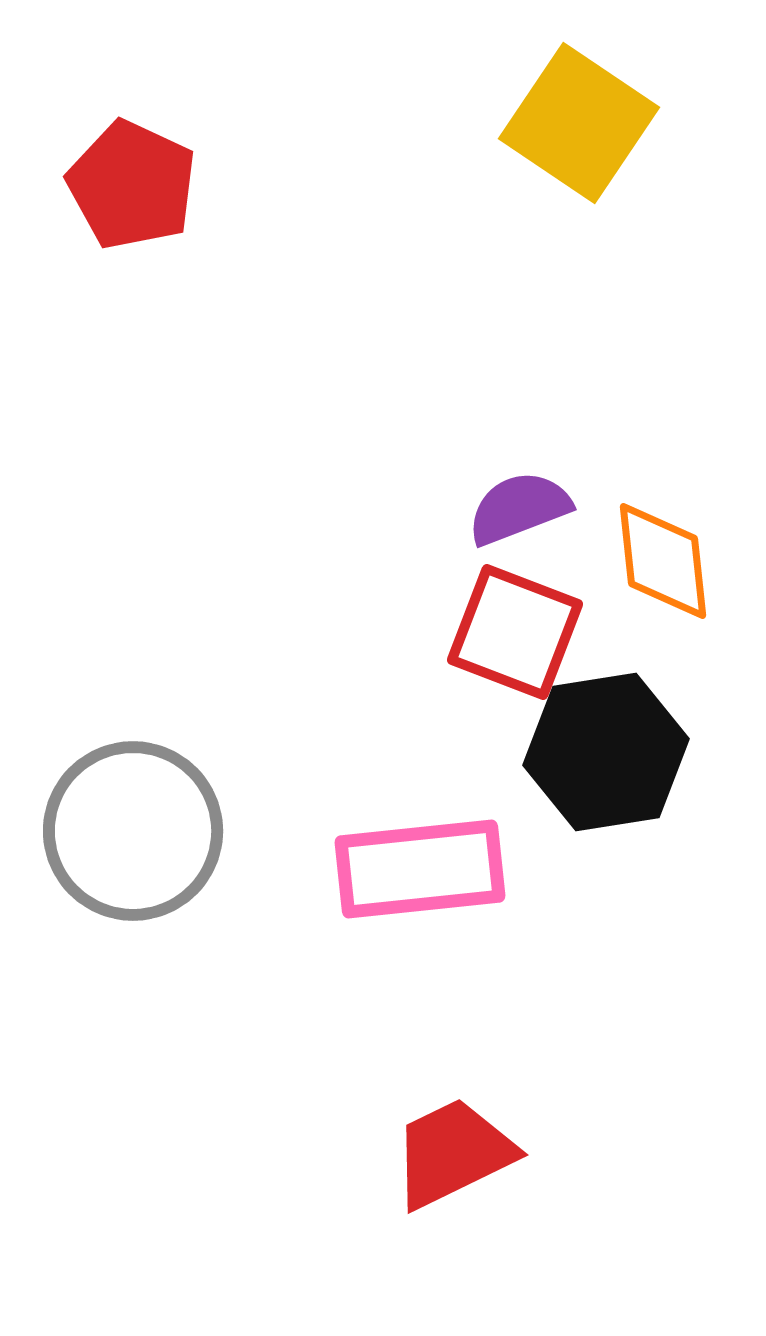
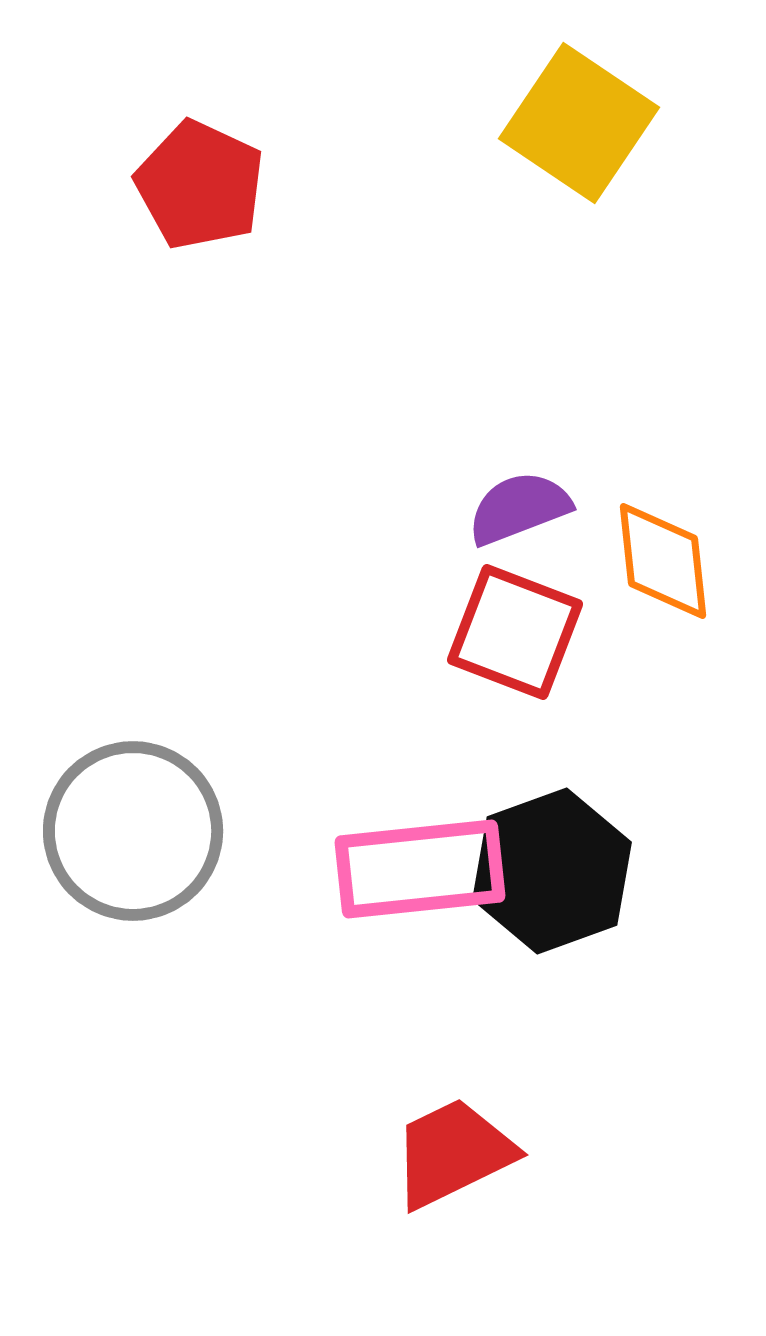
red pentagon: moved 68 px right
black hexagon: moved 54 px left, 119 px down; rotated 11 degrees counterclockwise
